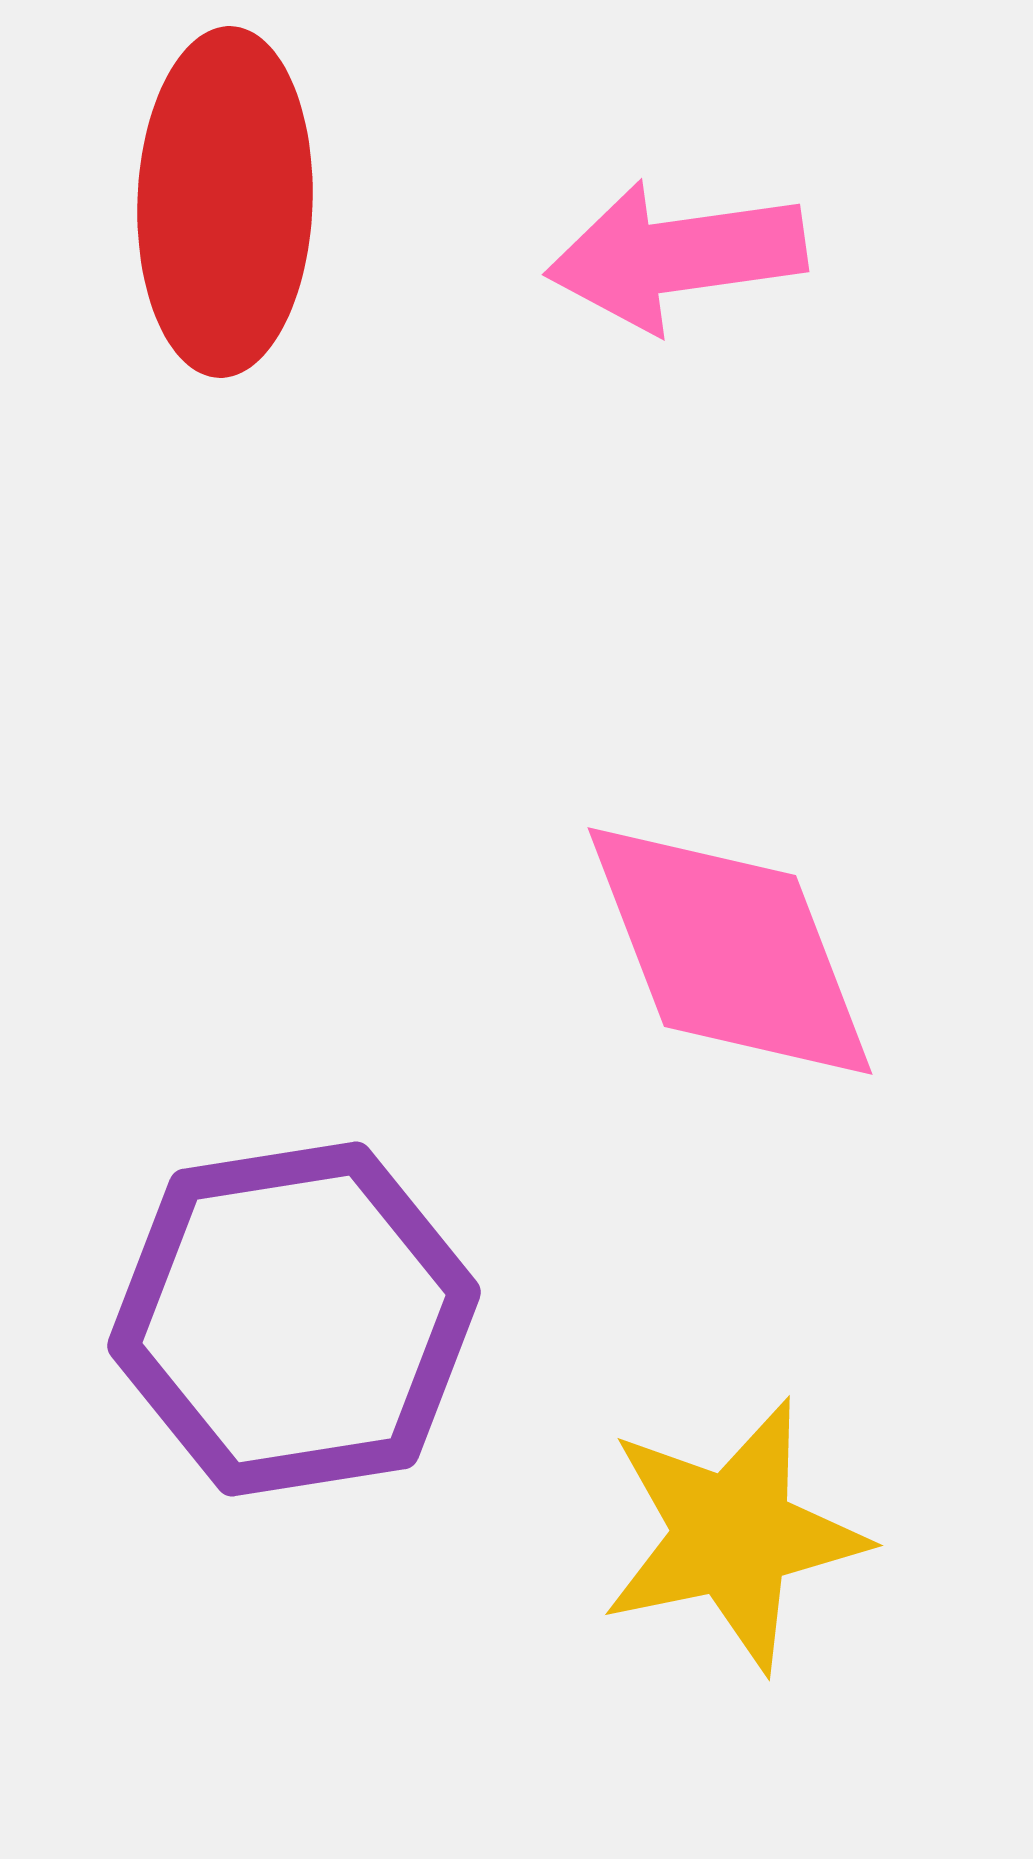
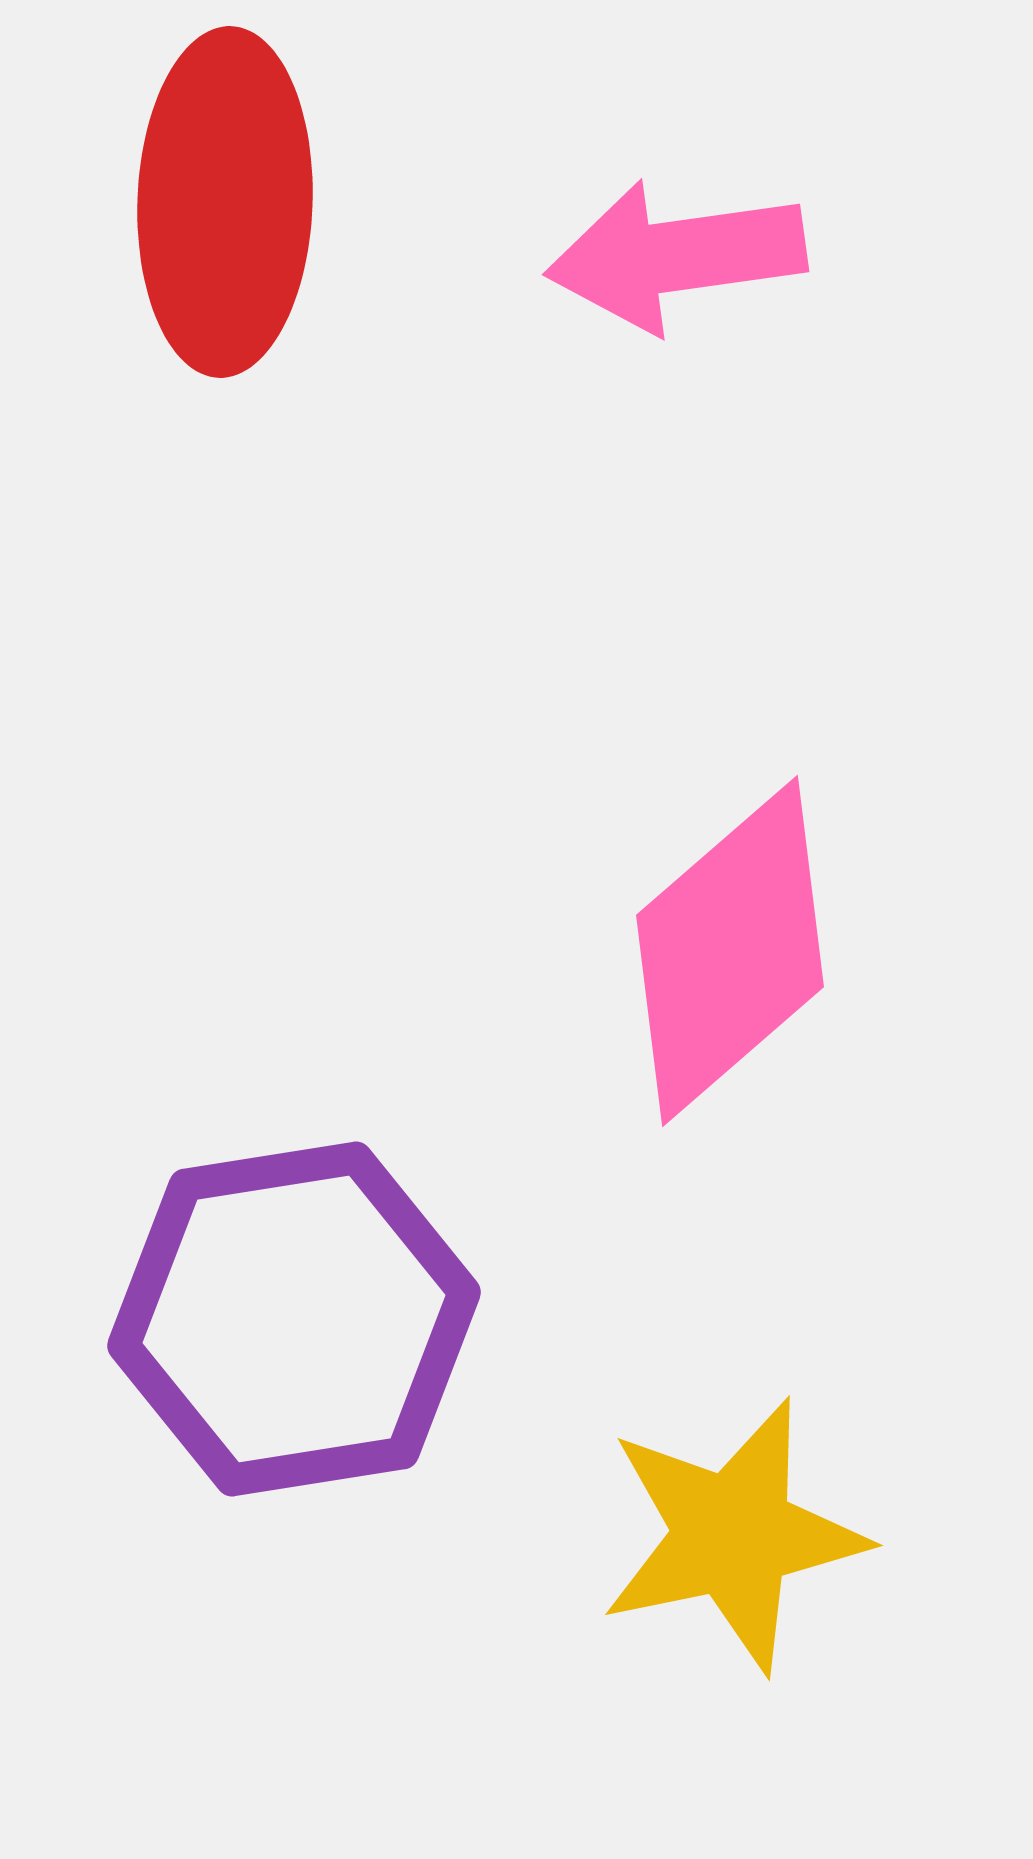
pink diamond: rotated 70 degrees clockwise
